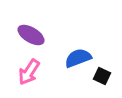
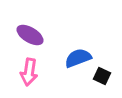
purple ellipse: moved 1 px left
pink arrow: rotated 24 degrees counterclockwise
